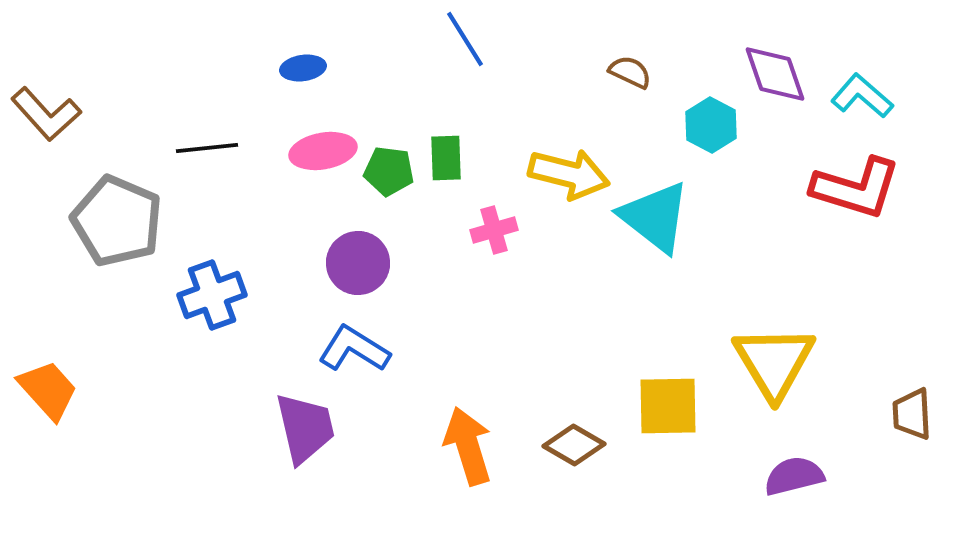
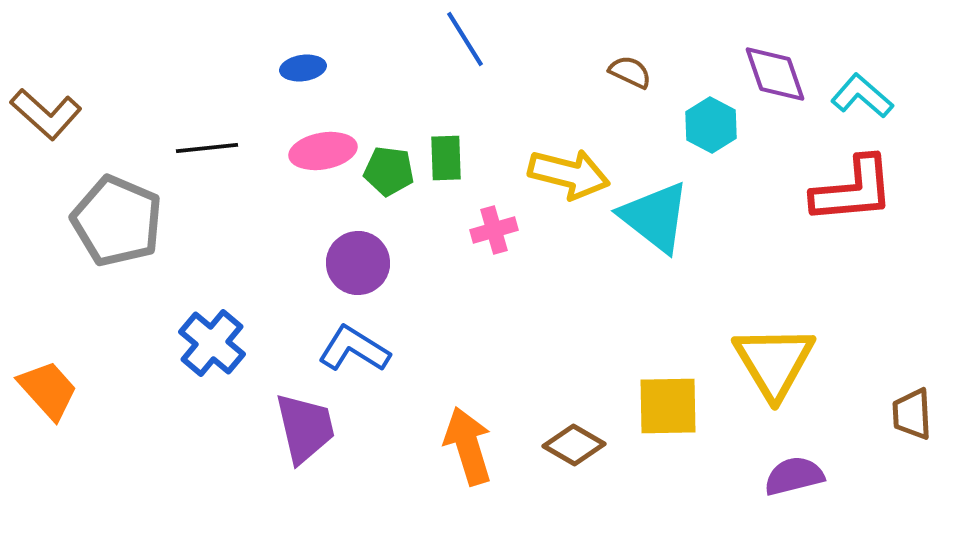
brown L-shape: rotated 6 degrees counterclockwise
red L-shape: moved 3 px left, 2 px down; rotated 22 degrees counterclockwise
blue cross: moved 48 px down; rotated 30 degrees counterclockwise
